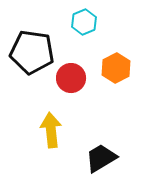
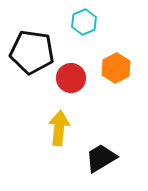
yellow arrow: moved 8 px right, 2 px up; rotated 12 degrees clockwise
